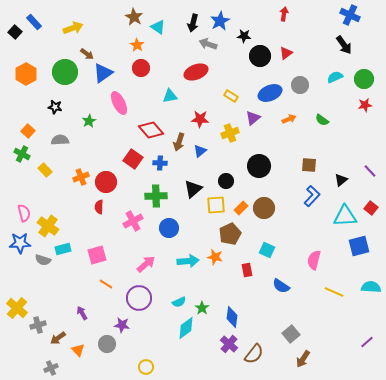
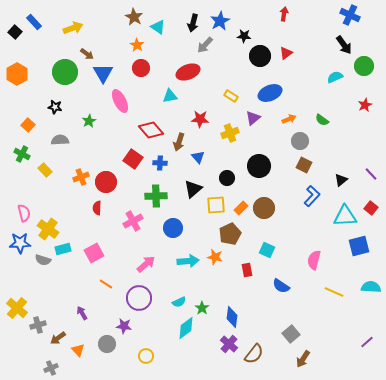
gray arrow at (208, 44): moved 3 px left, 1 px down; rotated 66 degrees counterclockwise
red ellipse at (196, 72): moved 8 px left
blue triangle at (103, 73): rotated 25 degrees counterclockwise
orange hexagon at (26, 74): moved 9 px left
green circle at (364, 79): moved 13 px up
gray circle at (300, 85): moved 56 px down
pink ellipse at (119, 103): moved 1 px right, 2 px up
red star at (365, 105): rotated 16 degrees counterclockwise
orange square at (28, 131): moved 6 px up
blue triangle at (200, 151): moved 2 px left, 6 px down; rotated 32 degrees counterclockwise
brown square at (309, 165): moved 5 px left; rotated 21 degrees clockwise
purple line at (370, 171): moved 1 px right, 3 px down
black circle at (226, 181): moved 1 px right, 3 px up
red semicircle at (99, 207): moved 2 px left, 1 px down
yellow cross at (48, 226): moved 3 px down
blue circle at (169, 228): moved 4 px right
pink square at (97, 255): moved 3 px left, 2 px up; rotated 12 degrees counterclockwise
purple star at (122, 325): moved 2 px right, 1 px down
yellow circle at (146, 367): moved 11 px up
